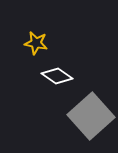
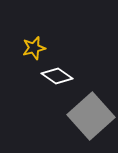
yellow star: moved 2 px left, 5 px down; rotated 25 degrees counterclockwise
